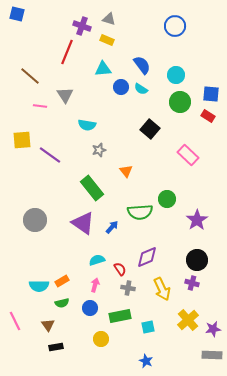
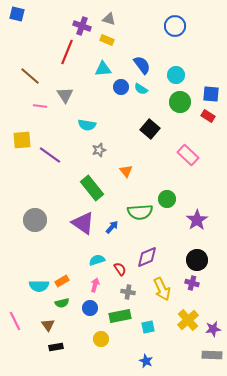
gray cross at (128, 288): moved 4 px down
